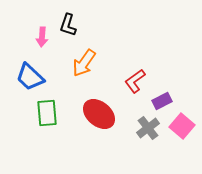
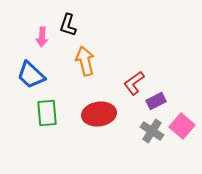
orange arrow: moved 1 px right, 2 px up; rotated 132 degrees clockwise
blue trapezoid: moved 1 px right, 2 px up
red L-shape: moved 1 px left, 2 px down
purple rectangle: moved 6 px left
red ellipse: rotated 48 degrees counterclockwise
gray cross: moved 4 px right, 3 px down; rotated 20 degrees counterclockwise
